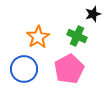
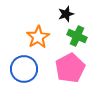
black star: moved 27 px left
pink pentagon: moved 1 px right, 1 px up
